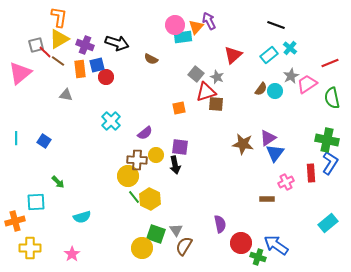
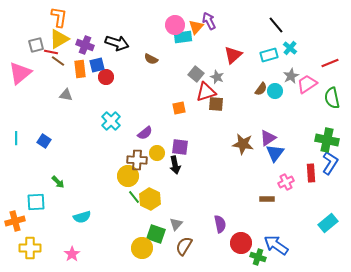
black line at (276, 25): rotated 30 degrees clockwise
red line at (45, 52): moved 6 px right; rotated 32 degrees counterclockwise
cyan rectangle at (269, 55): rotated 24 degrees clockwise
yellow circle at (156, 155): moved 1 px right, 2 px up
gray triangle at (176, 230): moved 6 px up; rotated 16 degrees clockwise
